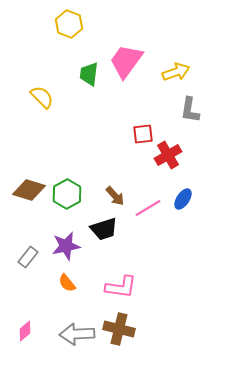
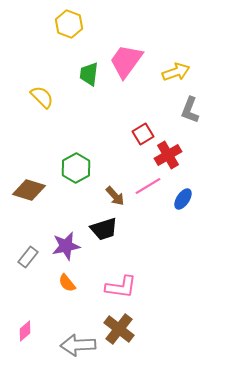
gray L-shape: rotated 12 degrees clockwise
red square: rotated 25 degrees counterclockwise
green hexagon: moved 9 px right, 26 px up
pink line: moved 22 px up
brown cross: rotated 24 degrees clockwise
gray arrow: moved 1 px right, 11 px down
